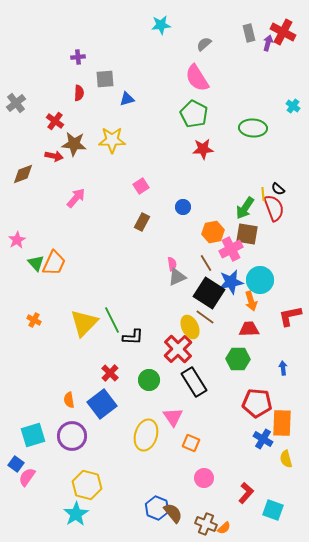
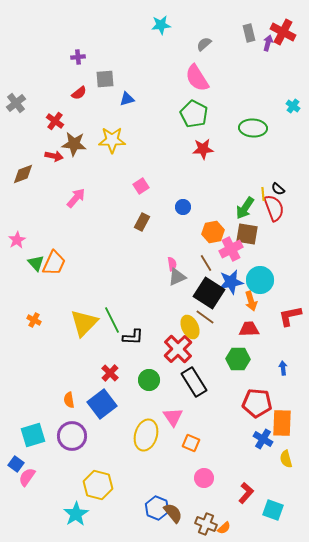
red semicircle at (79, 93): rotated 49 degrees clockwise
yellow hexagon at (87, 485): moved 11 px right
